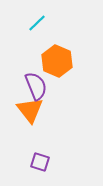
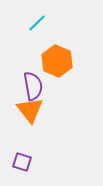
purple semicircle: moved 3 px left; rotated 12 degrees clockwise
purple square: moved 18 px left
